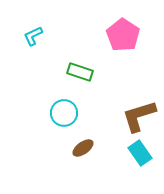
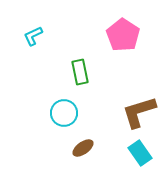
green rectangle: rotated 60 degrees clockwise
brown L-shape: moved 4 px up
